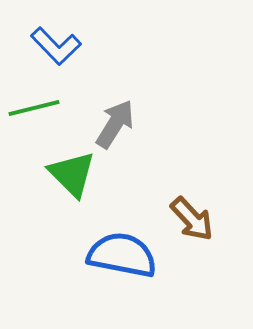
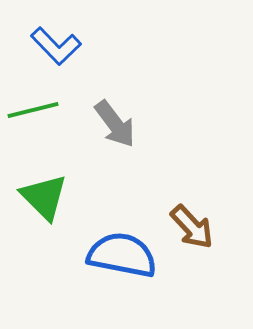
green line: moved 1 px left, 2 px down
gray arrow: rotated 111 degrees clockwise
green triangle: moved 28 px left, 23 px down
brown arrow: moved 8 px down
